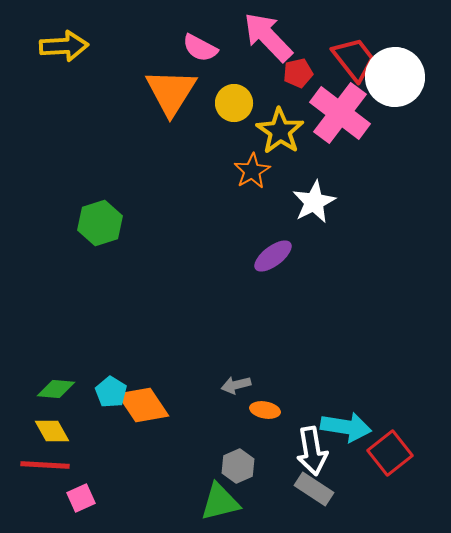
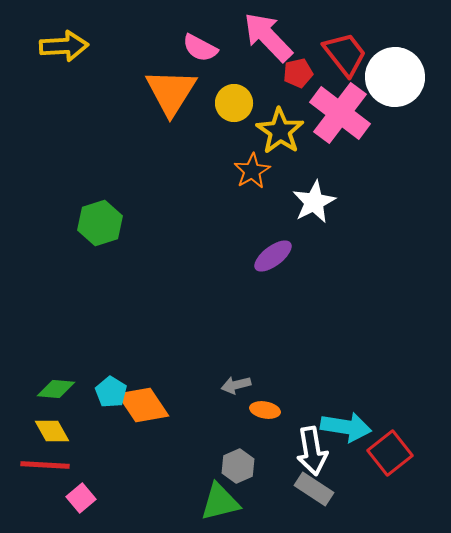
red trapezoid: moved 9 px left, 5 px up
pink square: rotated 16 degrees counterclockwise
